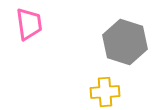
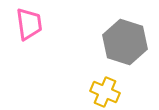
yellow cross: rotated 28 degrees clockwise
